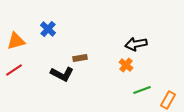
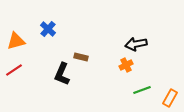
brown rectangle: moved 1 px right, 1 px up; rotated 24 degrees clockwise
orange cross: rotated 24 degrees clockwise
black L-shape: rotated 85 degrees clockwise
orange rectangle: moved 2 px right, 2 px up
